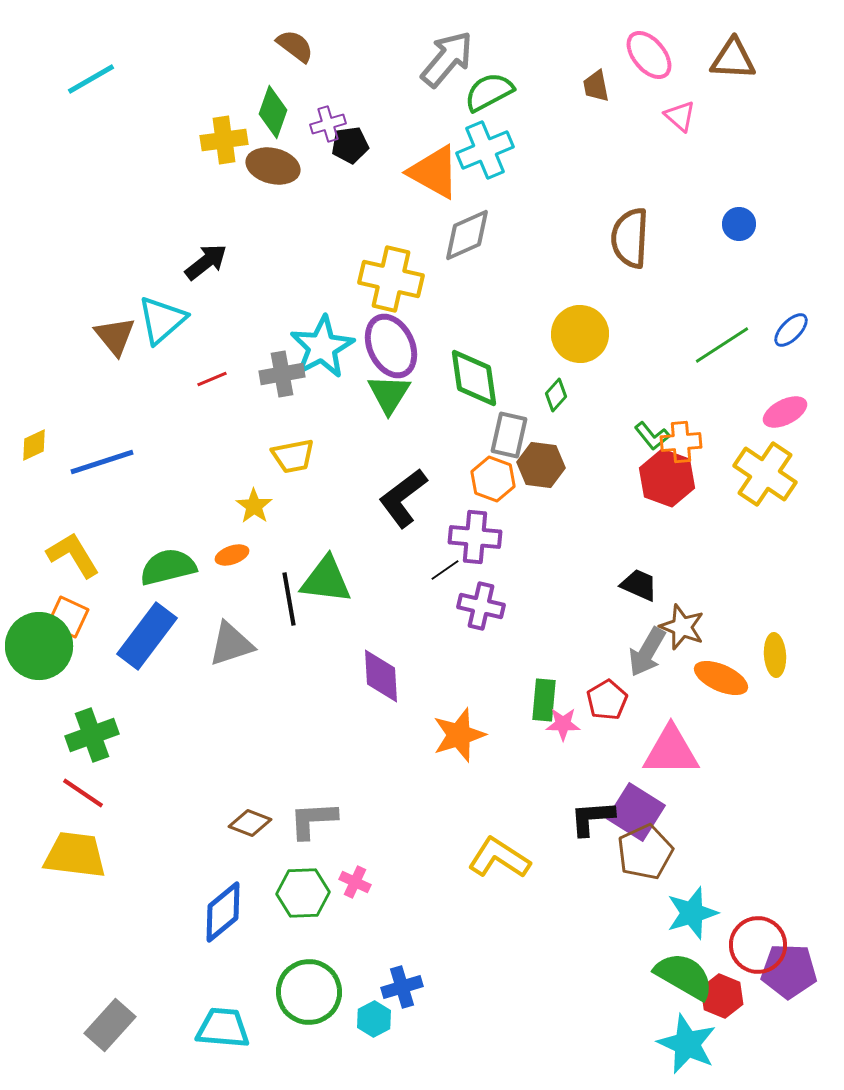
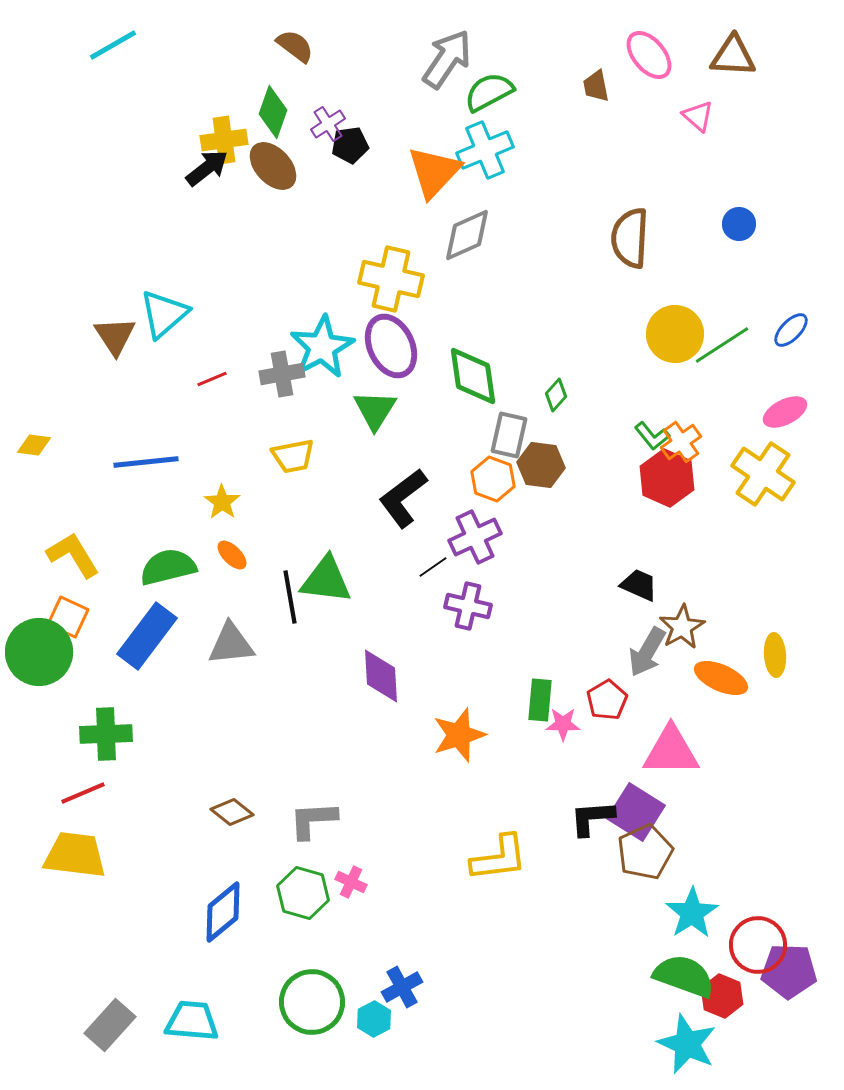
gray arrow at (447, 59): rotated 6 degrees counterclockwise
brown triangle at (733, 59): moved 3 px up
cyan line at (91, 79): moved 22 px right, 34 px up
pink triangle at (680, 116): moved 18 px right
purple cross at (328, 124): rotated 16 degrees counterclockwise
brown ellipse at (273, 166): rotated 33 degrees clockwise
orange triangle at (434, 172): rotated 44 degrees clockwise
black arrow at (206, 262): moved 1 px right, 94 px up
cyan triangle at (162, 320): moved 2 px right, 6 px up
yellow circle at (580, 334): moved 95 px right
brown triangle at (115, 336): rotated 6 degrees clockwise
green diamond at (474, 378): moved 1 px left, 2 px up
green triangle at (389, 394): moved 14 px left, 16 px down
orange cross at (681, 442): rotated 30 degrees counterclockwise
yellow diamond at (34, 445): rotated 32 degrees clockwise
blue line at (102, 462): moved 44 px right; rotated 12 degrees clockwise
yellow cross at (765, 474): moved 2 px left
red hexagon at (667, 478): rotated 4 degrees clockwise
yellow star at (254, 506): moved 32 px left, 4 px up
purple cross at (475, 537): rotated 30 degrees counterclockwise
orange ellipse at (232, 555): rotated 64 degrees clockwise
black line at (445, 570): moved 12 px left, 3 px up
black line at (289, 599): moved 1 px right, 2 px up
purple cross at (481, 606): moved 13 px left
brown star at (682, 627): rotated 21 degrees clockwise
gray triangle at (231, 644): rotated 12 degrees clockwise
green circle at (39, 646): moved 6 px down
green rectangle at (544, 700): moved 4 px left
green cross at (92, 735): moved 14 px right, 1 px up; rotated 18 degrees clockwise
red line at (83, 793): rotated 57 degrees counterclockwise
brown diamond at (250, 823): moved 18 px left, 11 px up; rotated 18 degrees clockwise
yellow L-shape at (499, 858): rotated 140 degrees clockwise
pink cross at (355, 882): moved 4 px left
green hexagon at (303, 893): rotated 18 degrees clockwise
cyan star at (692, 913): rotated 16 degrees counterclockwise
green semicircle at (684, 976): rotated 10 degrees counterclockwise
blue cross at (402, 987): rotated 12 degrees counterclockwise
green circle at (309, 992): moved 3 px right, 10 px down
cyan trapezoid at (223, 1028): moved 31 px left, 7 px up
